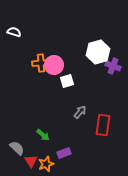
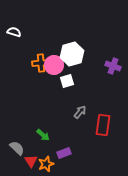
white hexagon: moved 26 px left, 2 px down
